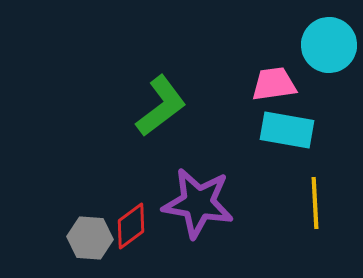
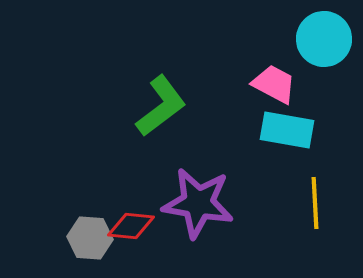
cyan circle: moved 5 px left, 6 px up
pink trapezoid: rotated 36 degrees clockwise
red diamond: rotated 42 degrees clockwise
